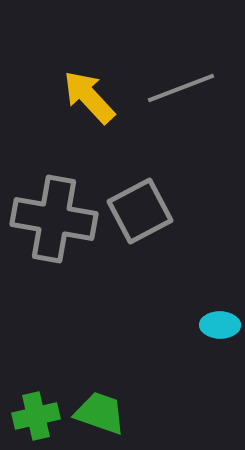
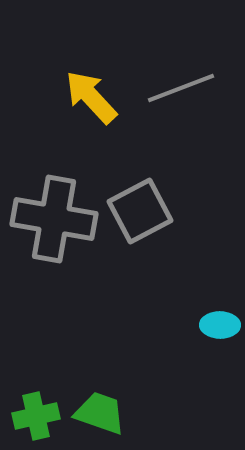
yellow arrow: moved 2 px right
